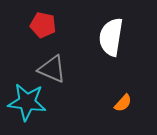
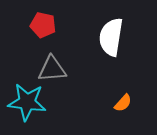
gray triangle: rotated 28 degrees counterclockwise
